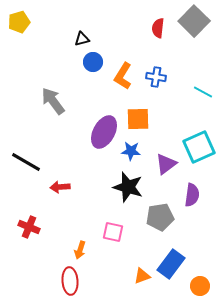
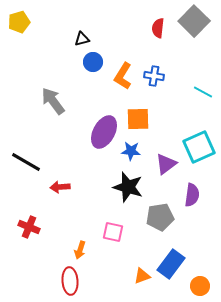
blue cross: moved 2 px left, 1 px up
